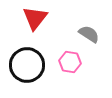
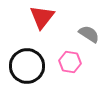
red triangle: moved 7 px right, 1 px up
black circle: moved 1 px down
